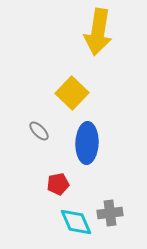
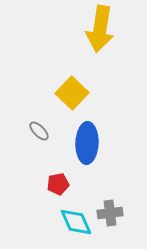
yellow arrow: moved 2 px right, 3 px up
